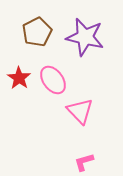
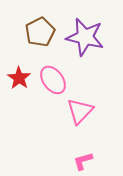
brown pentagon: moved 3 px right
pink triangle: rotated 28 degrees clockwise
pink L-shape: moved 1 px left, 1 px up
